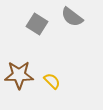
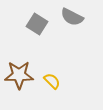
gray semicircle: rotated 10 degrees counterclockwise
